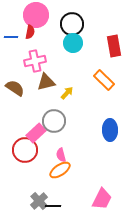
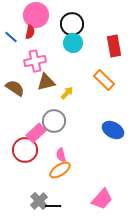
blue line: rotated 40 degrees clockwise
blue ellipse: moved 3 px right; rotated 60 degrees counterclockwise
pink trapezoid: rotated 15 degrees clockwise
